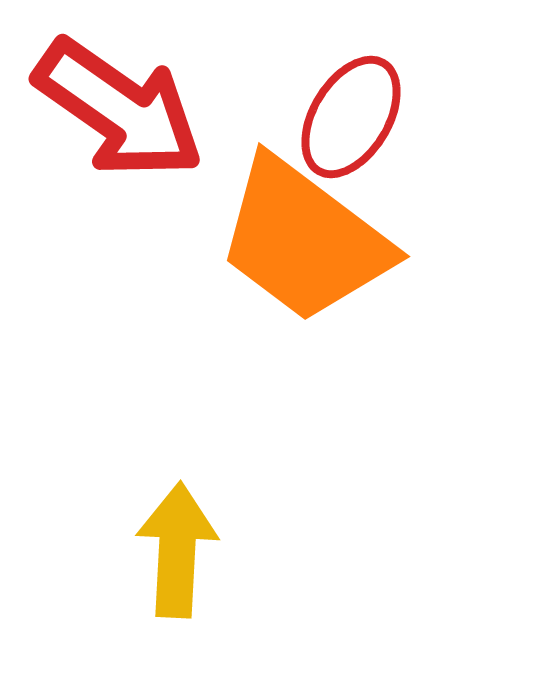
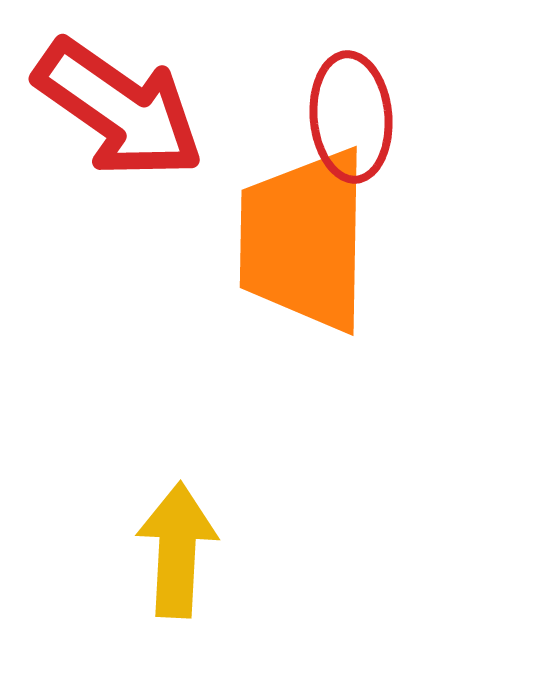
red ellipse: rotated 36 degrees counterclockwise
orange trapezoid: rotated 54 degrees clockwise
